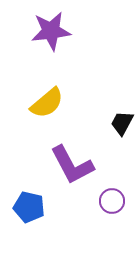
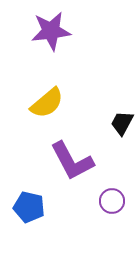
purple L-shape: moved 4 px up
